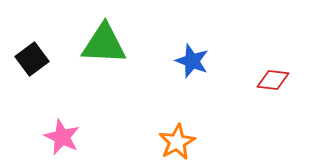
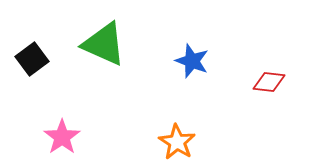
green triangle: rotated 21 degrees clockwise
red diamond: moved 4 px left, 2 px down
pink star: rotated 12 degrees clockwise
orange star: rotated 12 degrees counterclockwise
